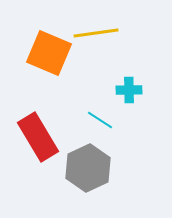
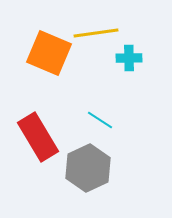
cyan cross: moved 32 px up
